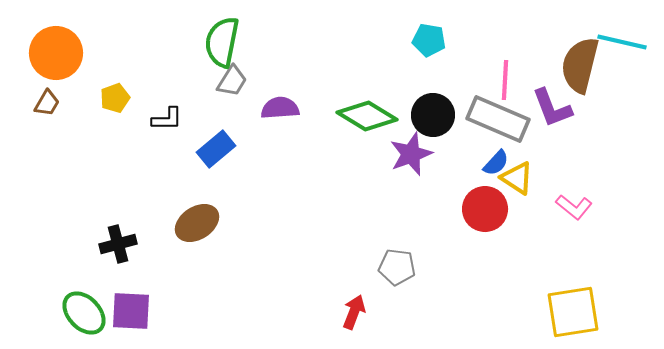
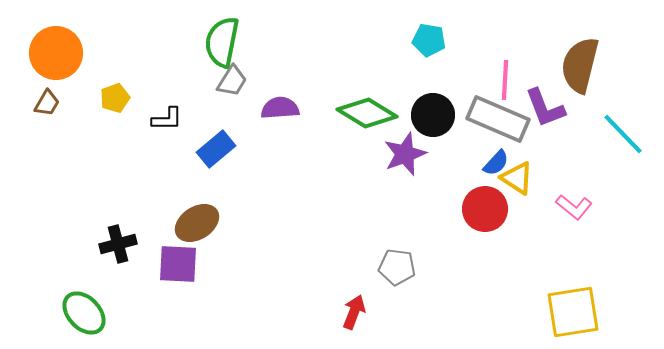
cyan line: moved 1 px right, 92 px down; rotated 33 degrees clockwise
purple L-shape: moved 7 px left
green diamond: moved 3 px up
purple star: moved 6 px left
purple square: moved 47 px right, 47 px up
